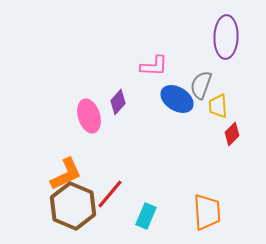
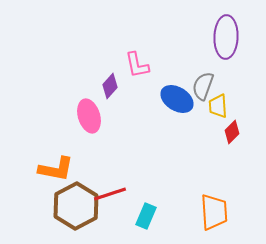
pink L-shape: moved 17 px left, 1 px up; rotated 76 degrees clockwise
gray semicircle: moved 2 px right, 1 px down
purple diamond: moved 8 px left, 16 px up
red diamond: moved 2 px up
orange L-shape: moved 10 px left, 5 px up; rotated 36 degrees clockwise
red line: rotated 32 degrees clockwise
brown hexagon: moved 3 px right; rotated 9 degrees clockwise
orange trapezoid: moved 7 px right
